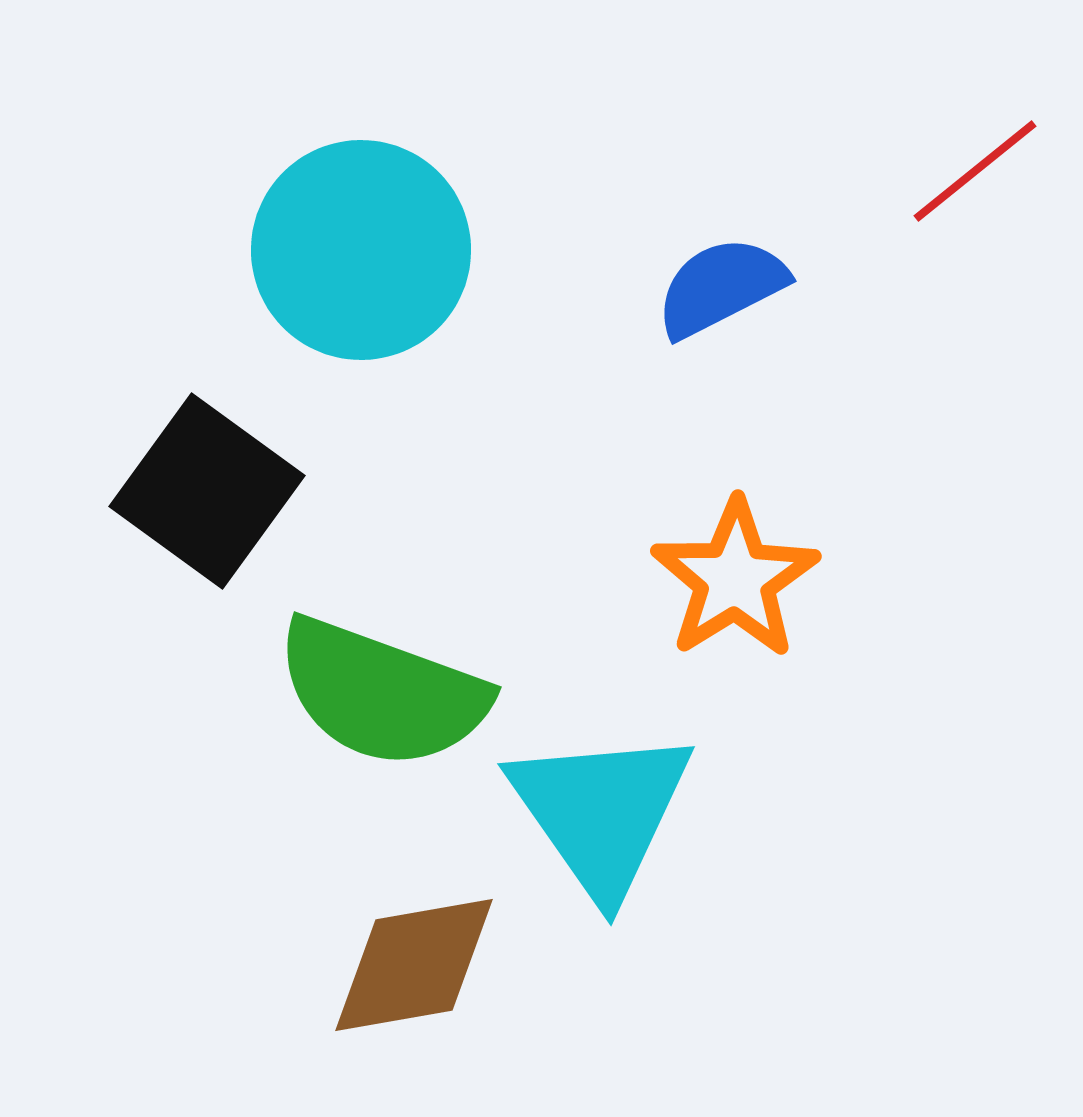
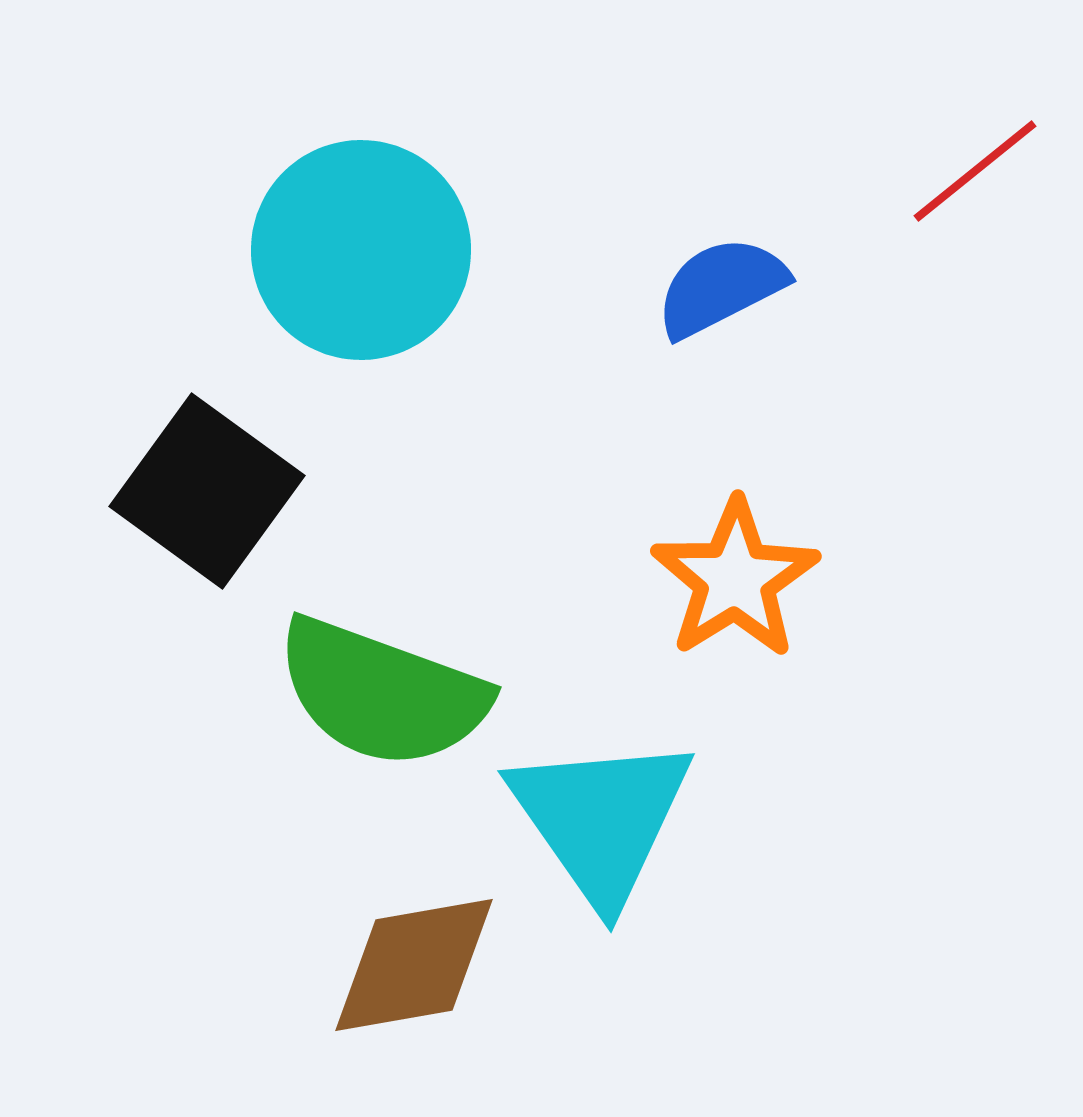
cyan triangle: moved 7 px down
